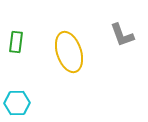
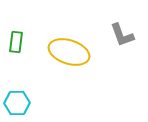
yellow ellipse: rotated 54 degrees counterclockwise
